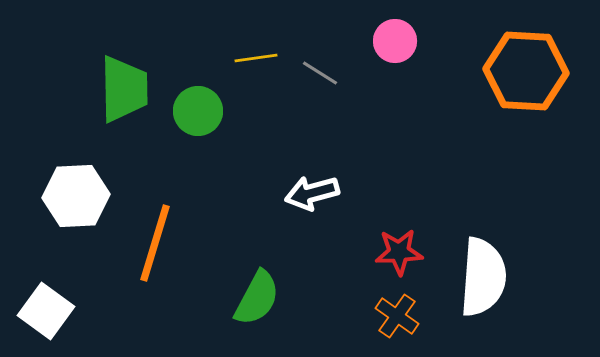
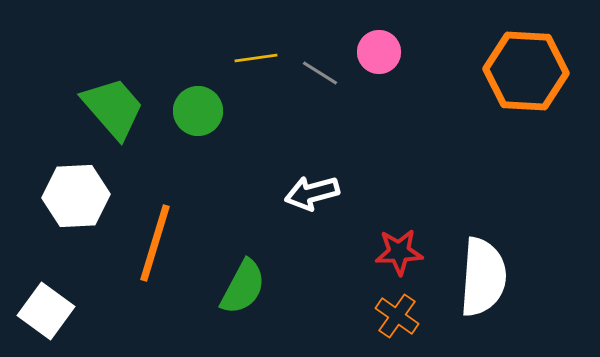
pink circle: moved 16 px left, 11 px down
green trapezoid: moved 11 px left, 19 px down; rotated 40 degrees counterclockwise
green semicircle: moved 14 px left, 11 px up
